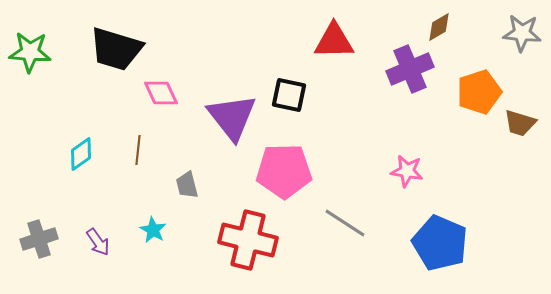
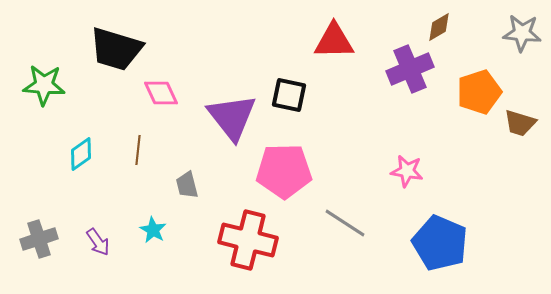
green star: moved 14 px right, 33 px down
